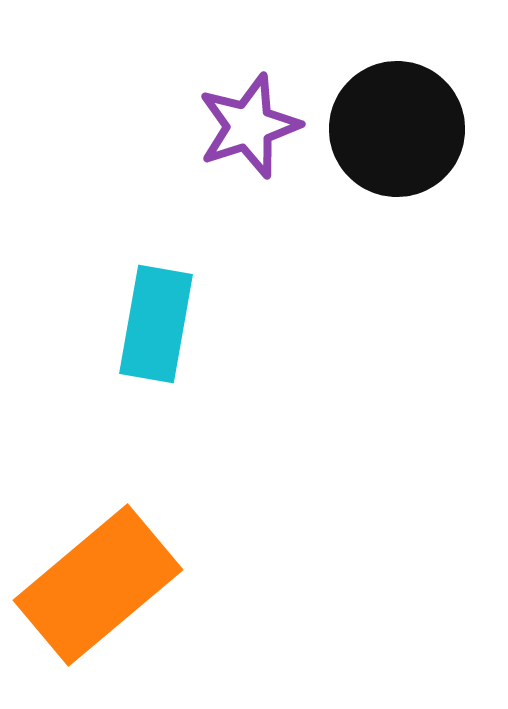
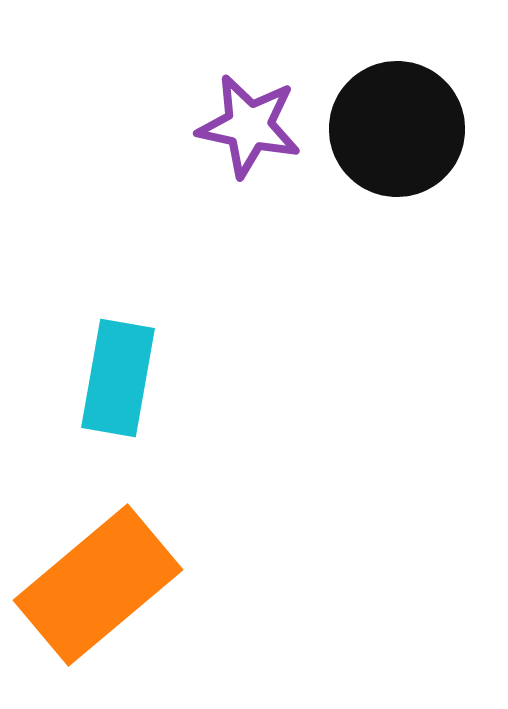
purple star: rotated 30 degrees clockwise
cyan rectangle: moved 38 px left, 54 px down
